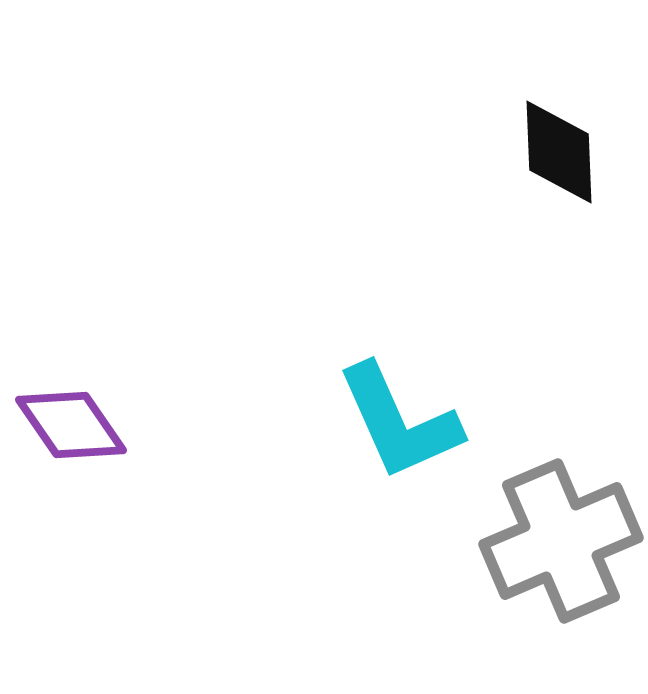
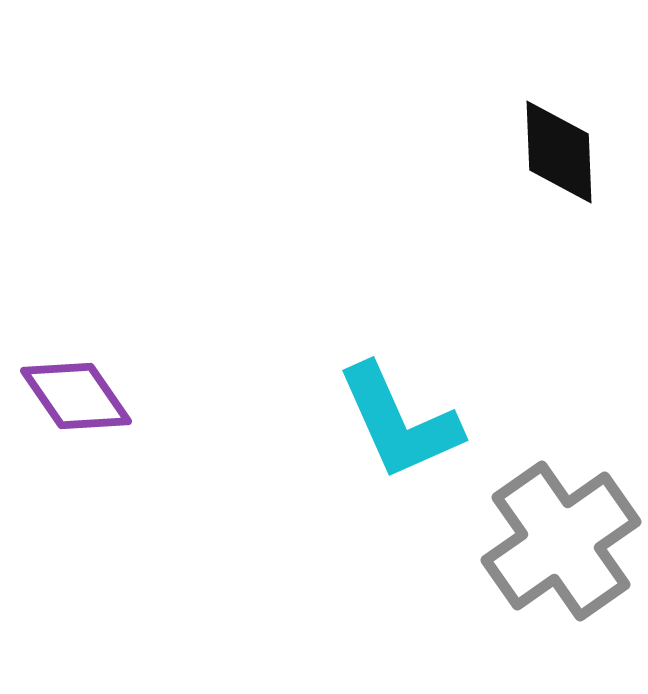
purple diamond: moved 5 px right, 29 px up
gray cross: rotated 12 degrees counterclockwise
